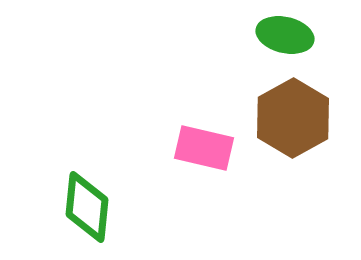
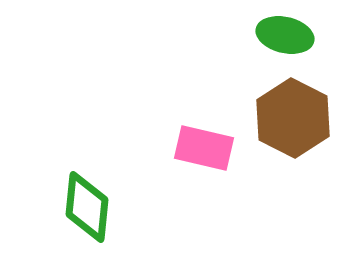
brown hexagon: rotated 4 degrees counterclockwise
